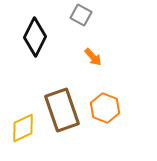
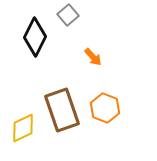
gray square: moved 13 px left; rotated 20 degrees clockwise
